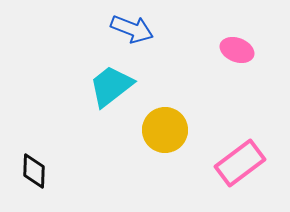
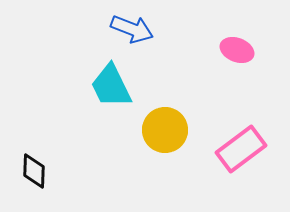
cyan trapezoid: rotated 78 degrees counterclockwise
pink rectangle: moved 1 px right, 14 px up
